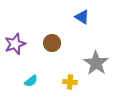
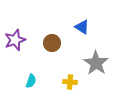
blue triangle: moved 10 px down
purple star: moved 4 px up
cyan semicircle: rotated 32 degrees counterclockwise
